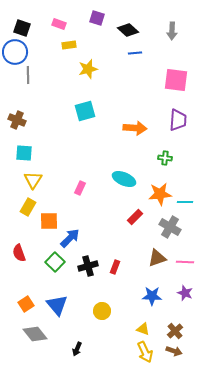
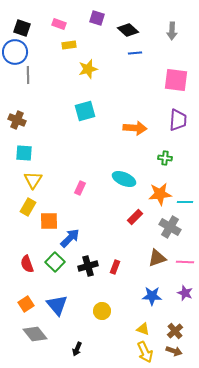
red semicircle at (19, 253): moved 8 px right, 11 px down
